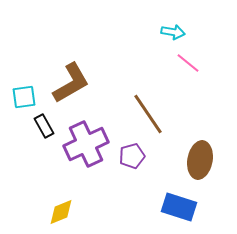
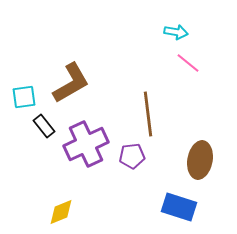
cyan arrow: moved 3 px right
brown line: rotated 27 degrees clockwise
black rectangle: rotated 10 degrees counterclockwise
purple pentagon: rotated 10 degrees clockwise
